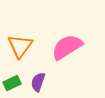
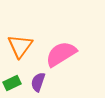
pink semicircle: moved 6 px left, 7 px down
